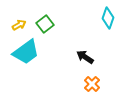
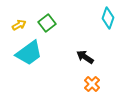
green square: moved 2 px right, 1 px up
cyan trapezoid: moved 3 px right, 1 px down
